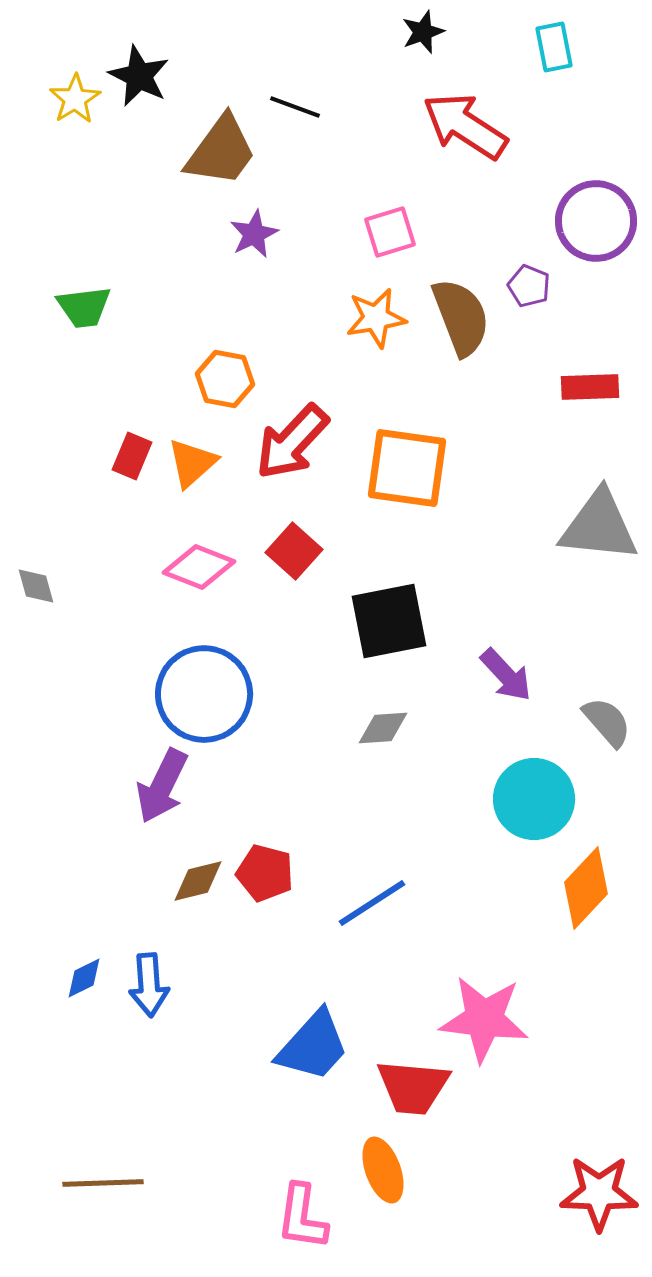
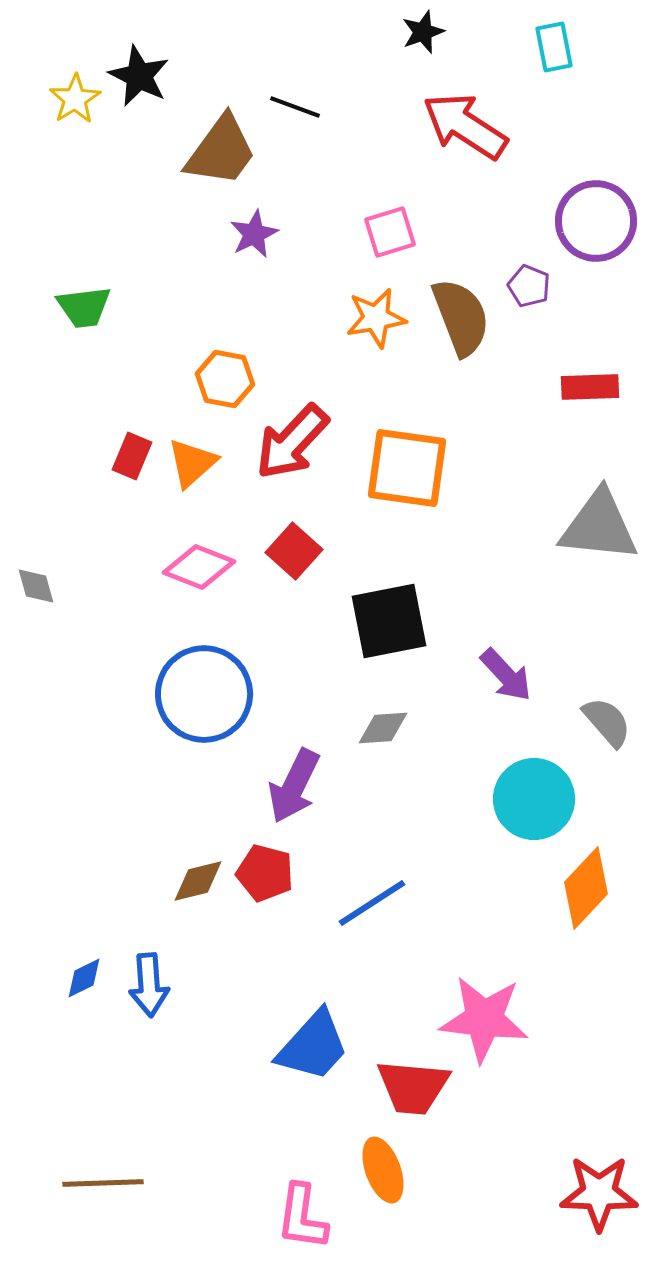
purple arrow at (162, 786): moved 132 px right
